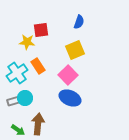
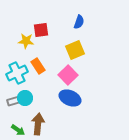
yellow star: moved 1 px left, 1 px up
cyan cross: rotated 10 degrees clockwise
